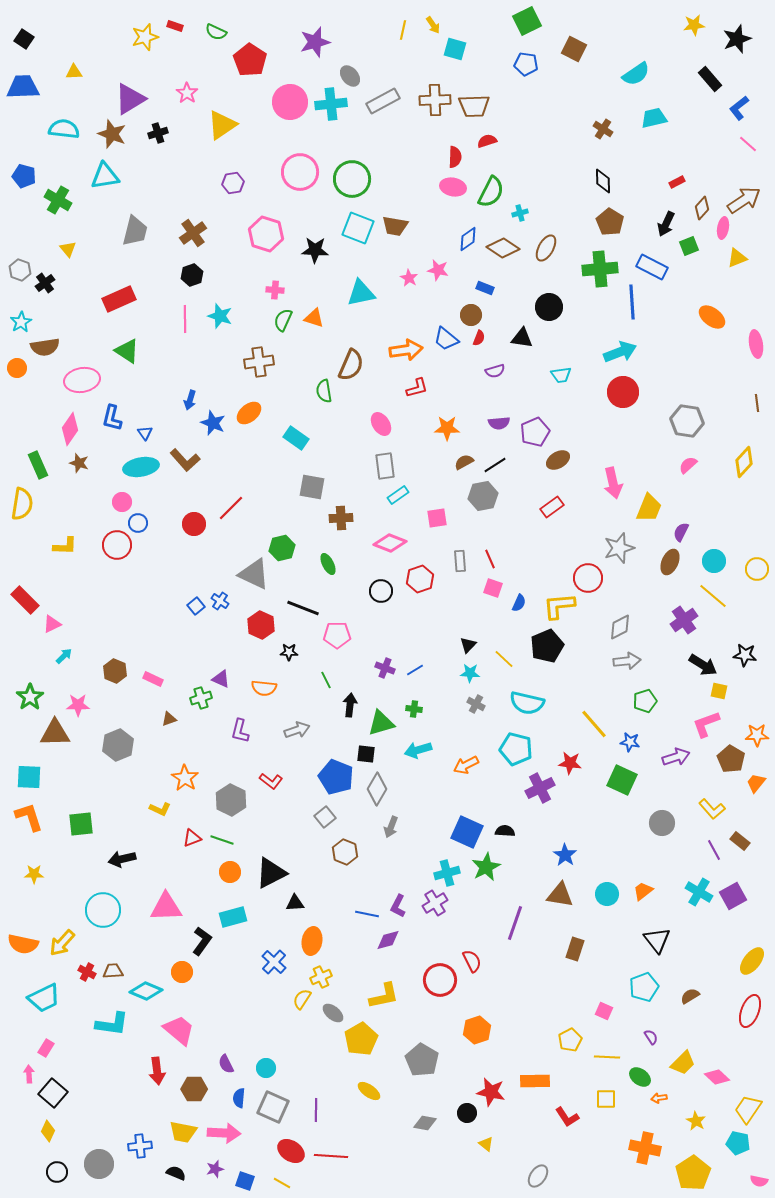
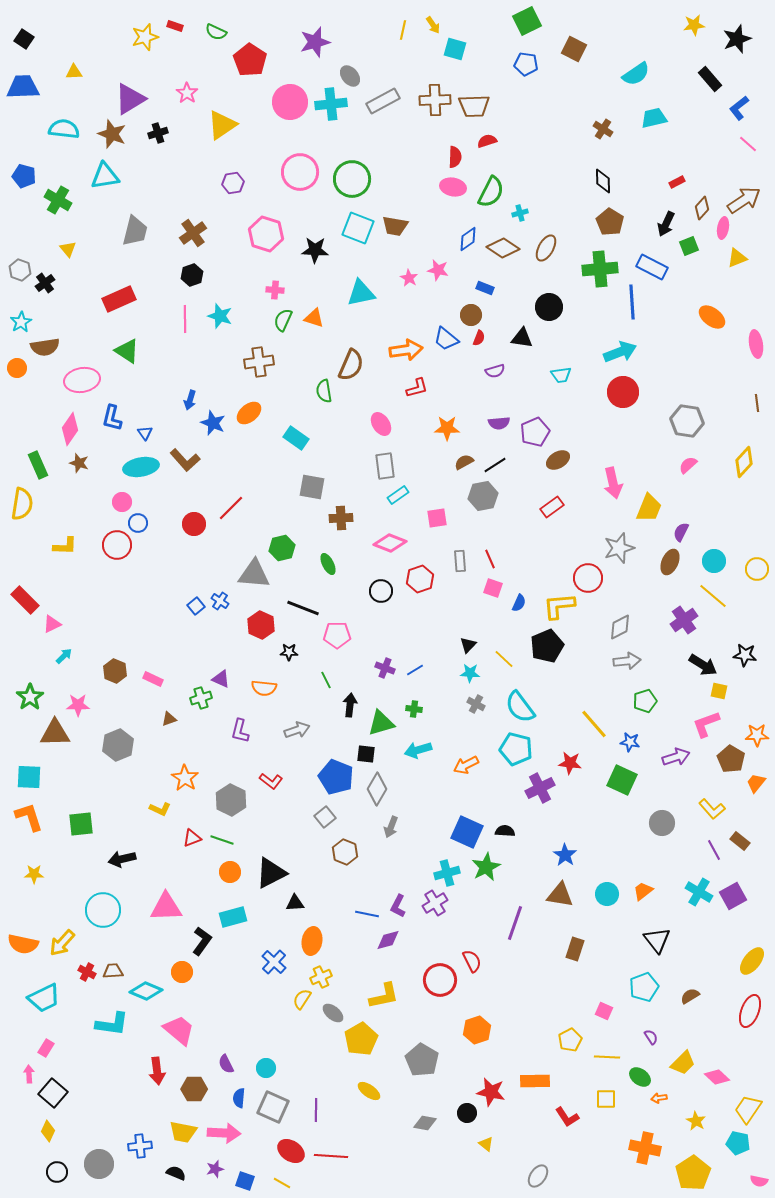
gray triangle at (254, 574): rotated 20 degrees counterclockwise
cyan semicircle at (527, 703): moved 7 px left, 4 px down; rotated 40 degrees clockwise
